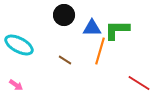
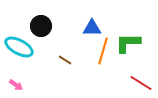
black circle: moved 23 px left, 11 px down
green L-shape: moved 11 px right, 13 px down
cyan ellipse: moved 2 px down
orange line: moved 3 px right
red line: moved 2 px right
